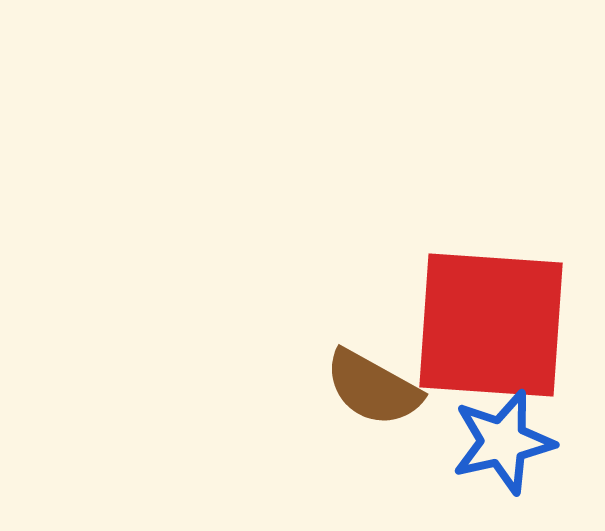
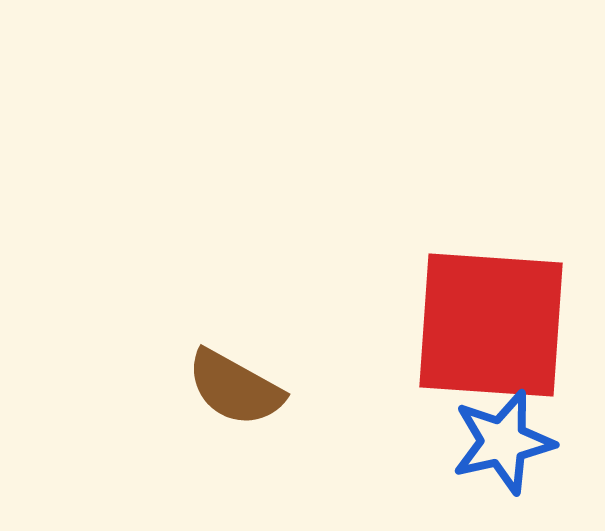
brown semicircle: moved 138 px left
